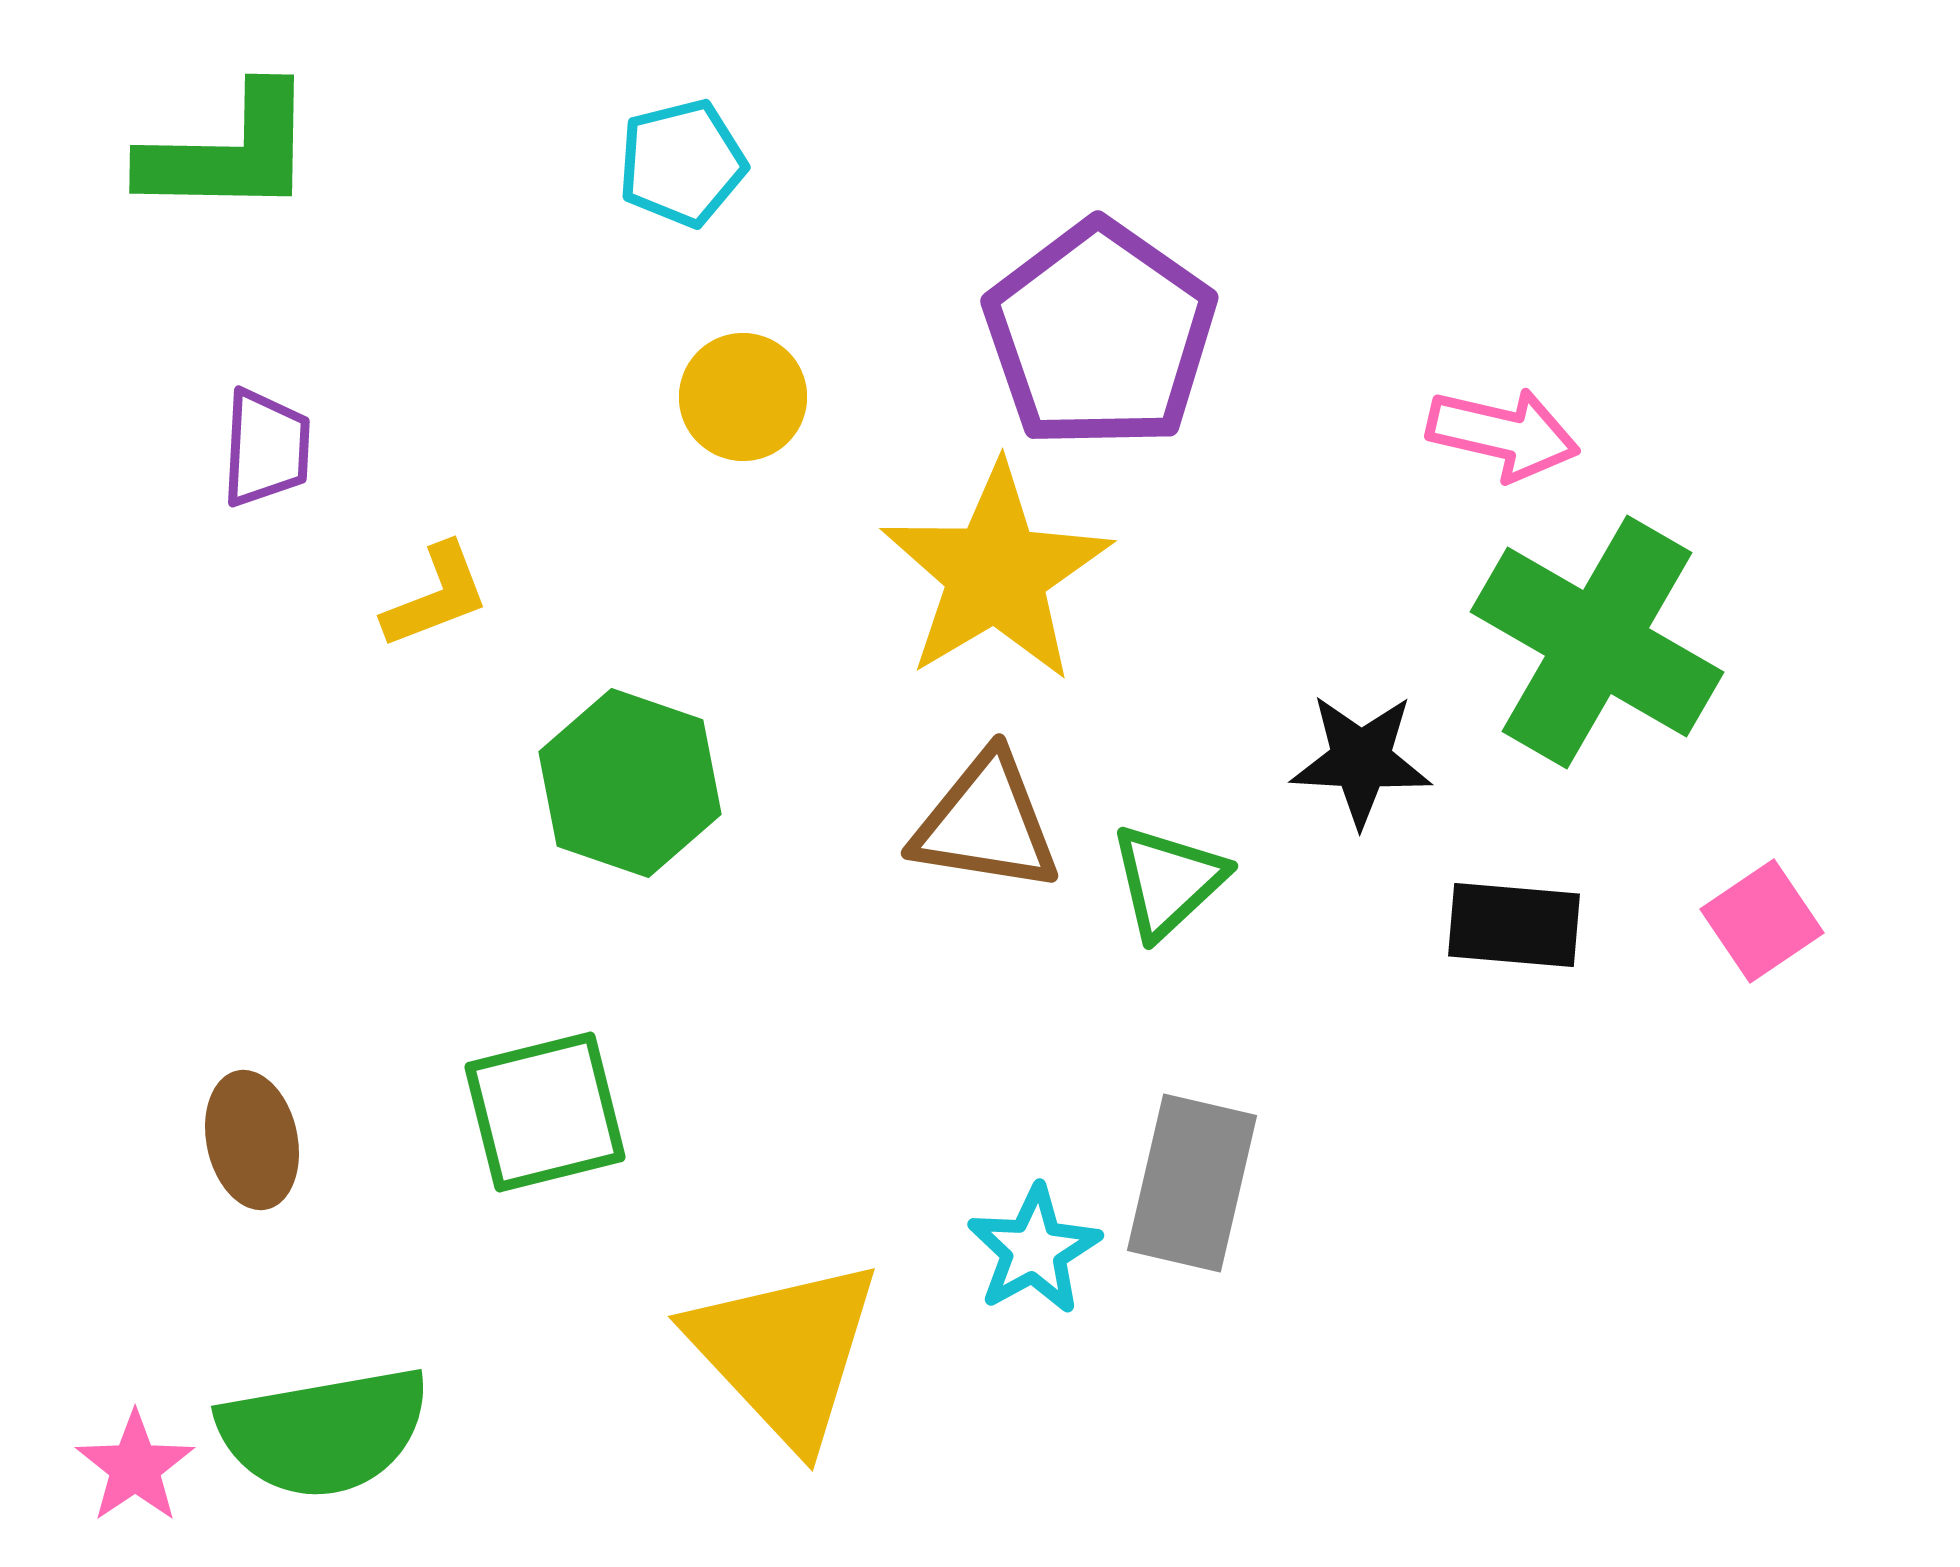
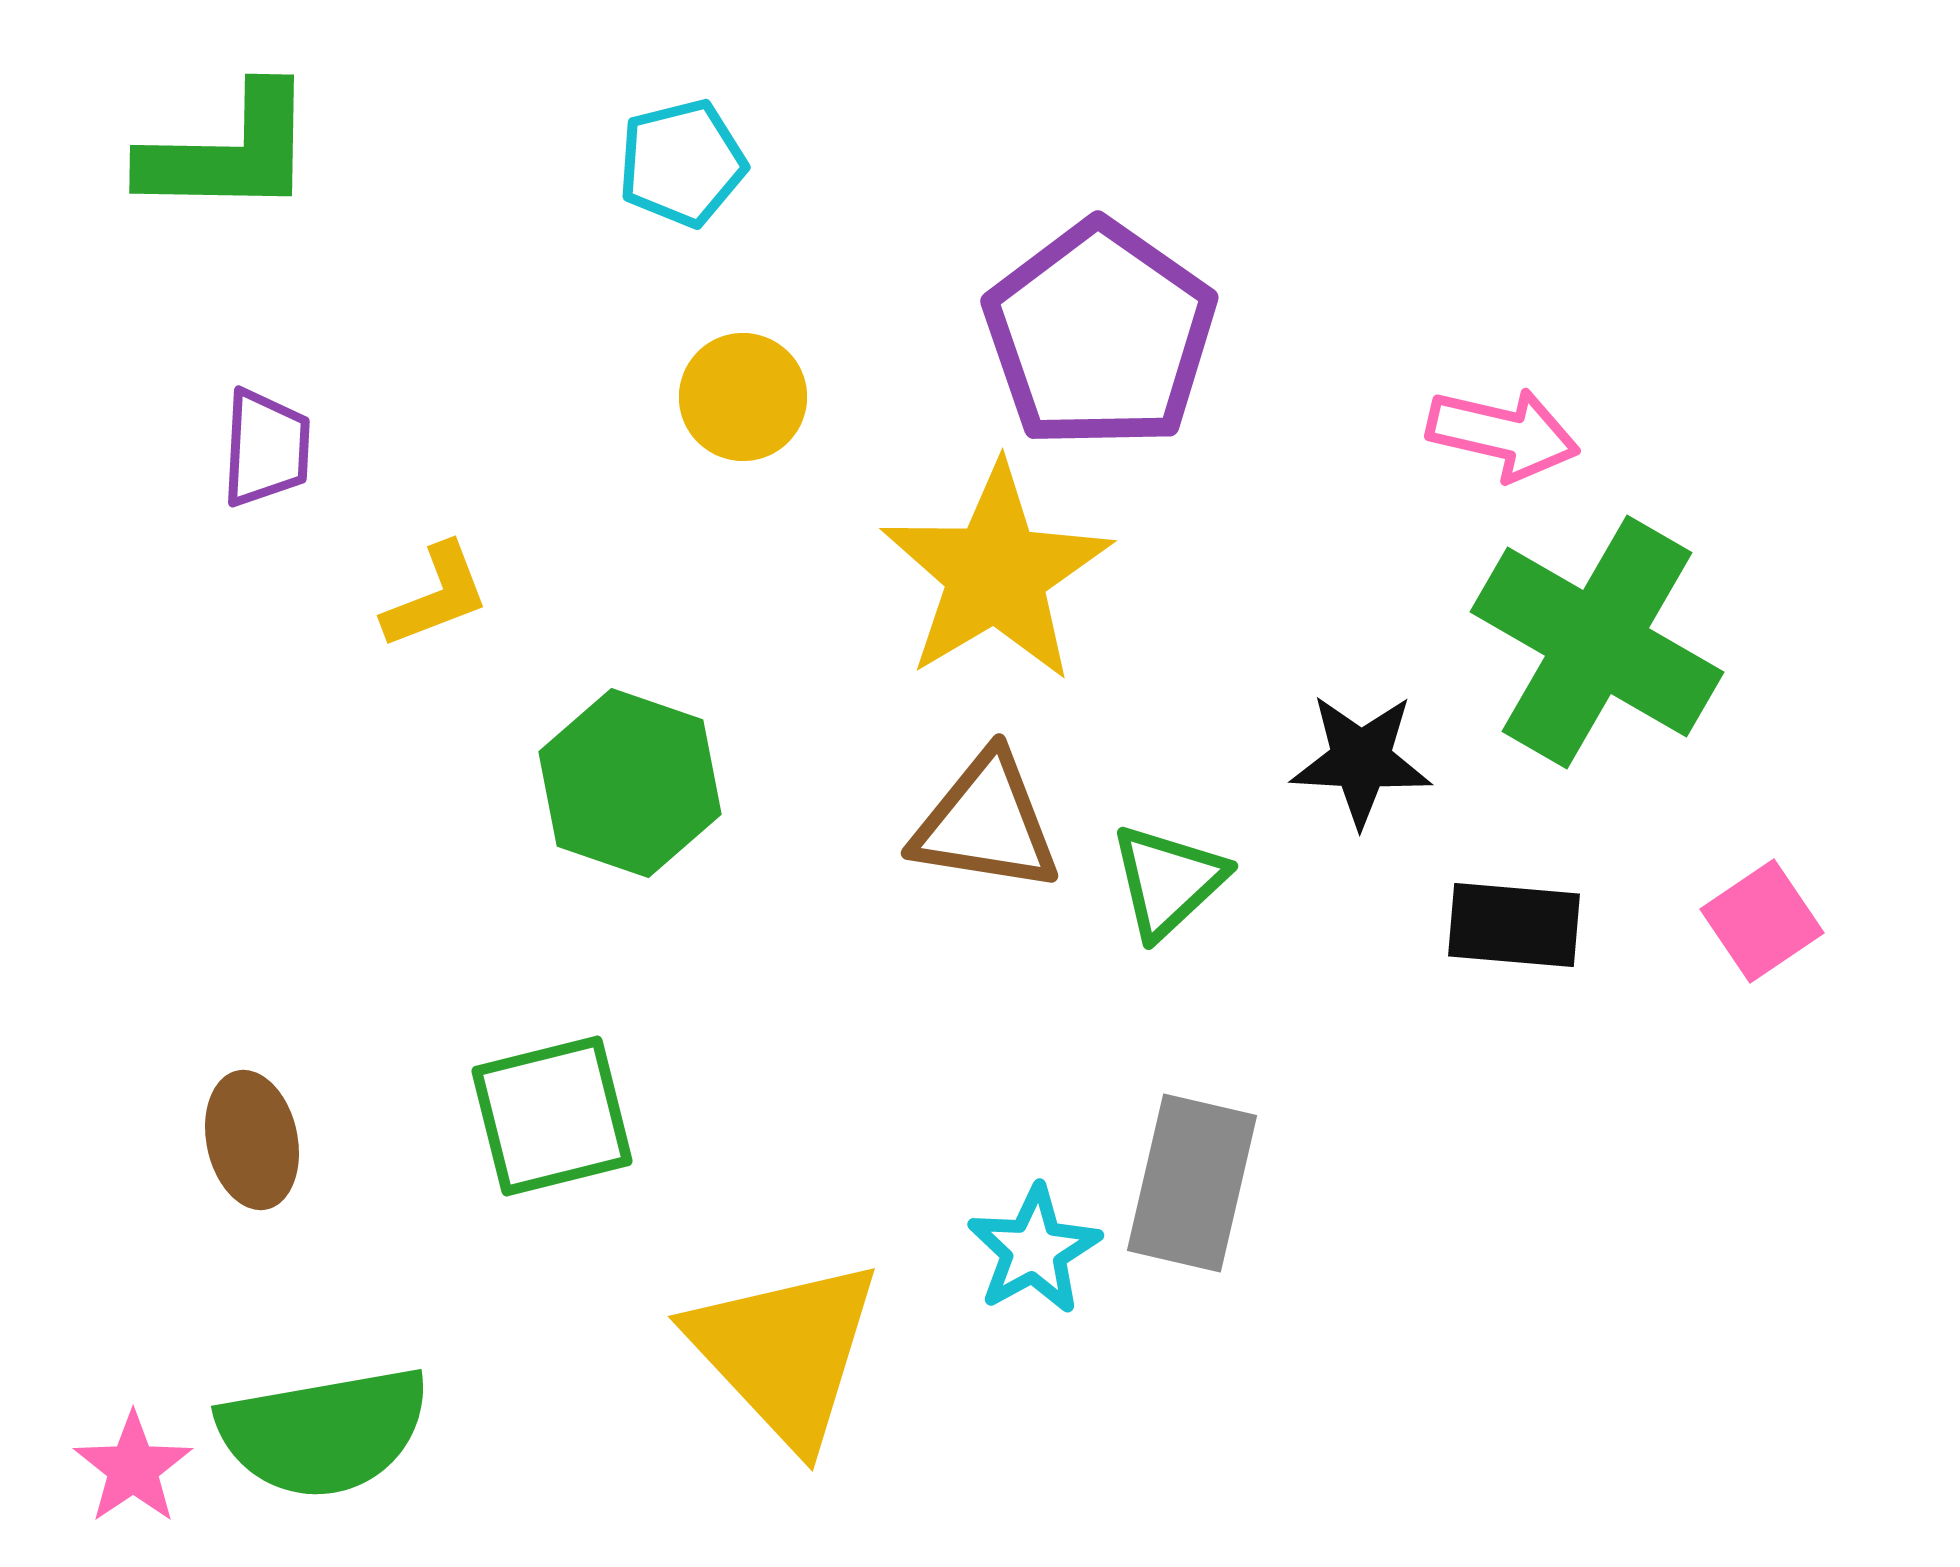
green square: moved 7 px right, 4 px down
pink star: moved 2 px left, 1 px down
